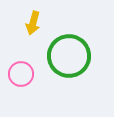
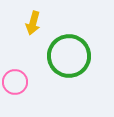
pink circle: moved 6 px left, 8 px down
